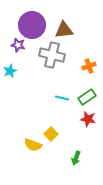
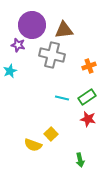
green arrow: moved 4 px right, 2 px down; rotated 32 degrees counterclockwise
